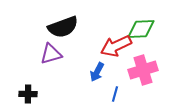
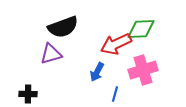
red arrow: moved 2 px up
